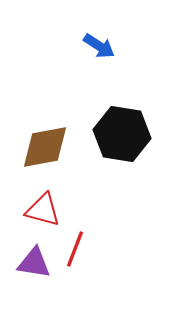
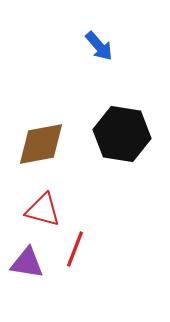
blue arrow: rotated 16 degrees clockwise
brown diamond: moved 4 px left, 3 px up
purple triangle: moved 7 px left
